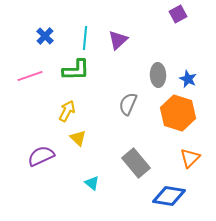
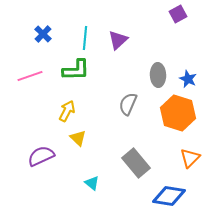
blue cross: moved 2 px left, 2 px up
